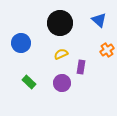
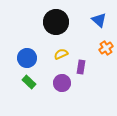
black circle: moved 4 px left, 1 px up
blue circle: moved 6 px right, 15 px down
orange cross: moved 1 px left, 2 px up
